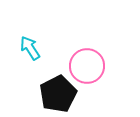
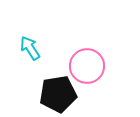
black pentagon: rotated 18 degrees clockwise
